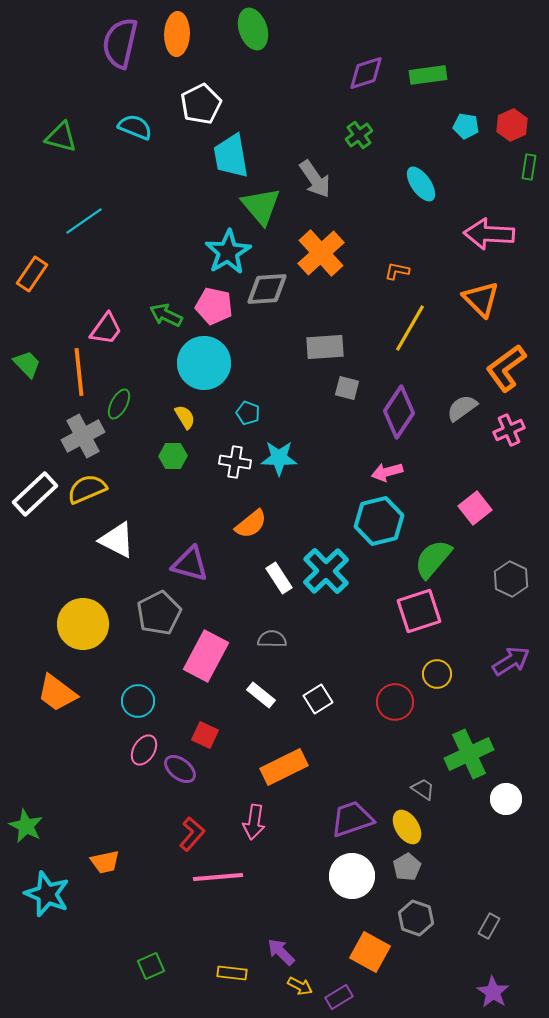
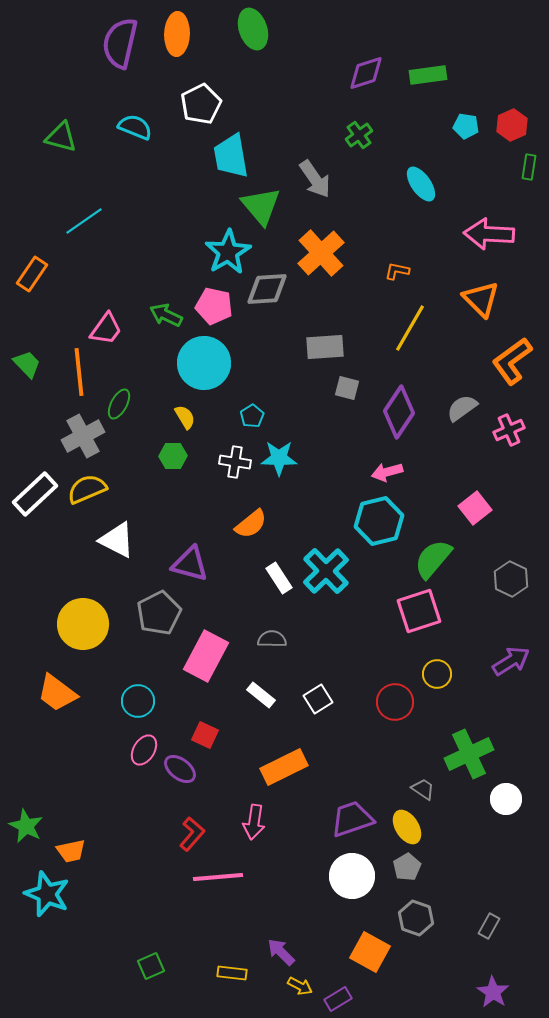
orange L-shape at (506, 368): moved 6 px right, 7 px up
cyan pentagon at (248, 413): moved 4 px right, 3 px down; rotated 20 degrees clockwise
orange trapezoid at (105, 862): moved 34 px left, 11 px up
purple rectangle at (339, 997): moved 1 px left, 2 px down
